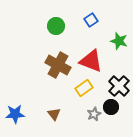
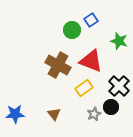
green circle: moved 16 px right, 4 px down
